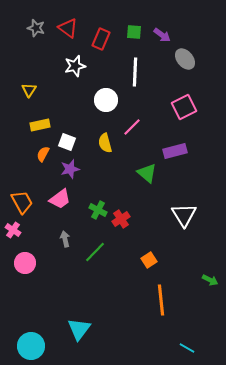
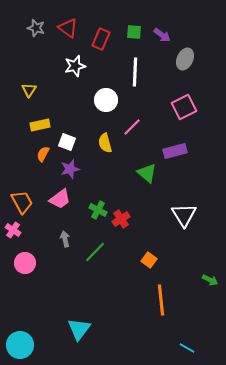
gray ellipse: rotated 65 degrees clockwise
orange square: rotated 21 degrees counterclockwise
cyan circle: moved 11 px left, 1 px up
